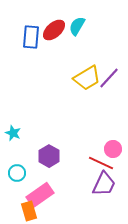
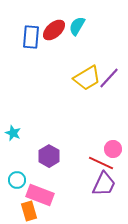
cyan circle: moved 7 px down
pink rectangle: rotated 56 degrees clockwise
